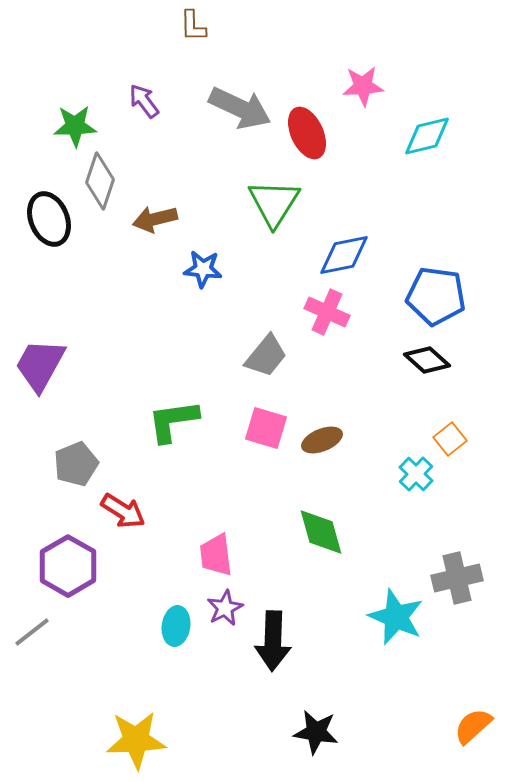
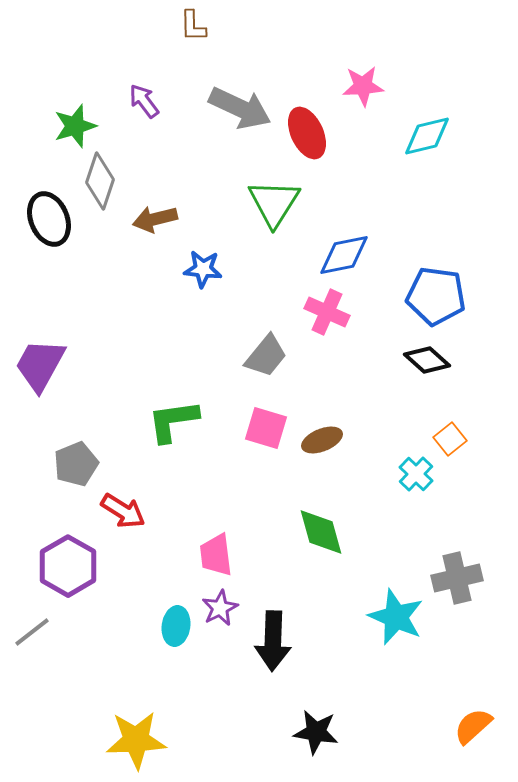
green star: rotated 15 degrees counterclockwise
purple star: moved 5 px left
